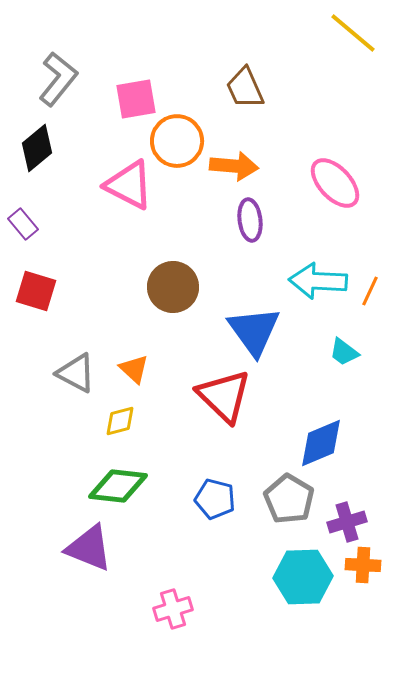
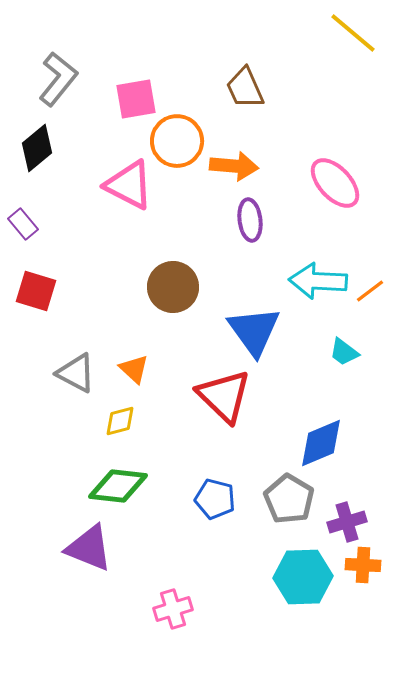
orange line: rotated 28 degrees clockwise
